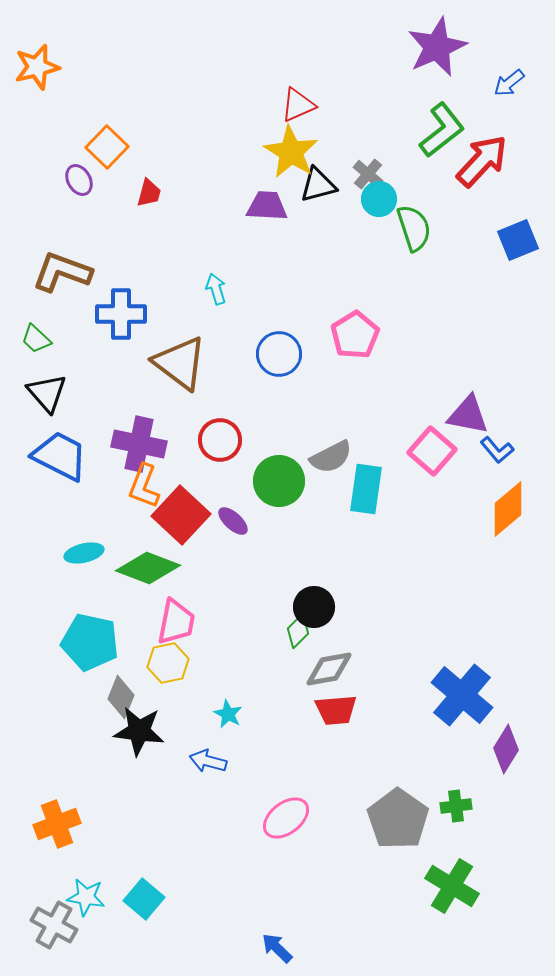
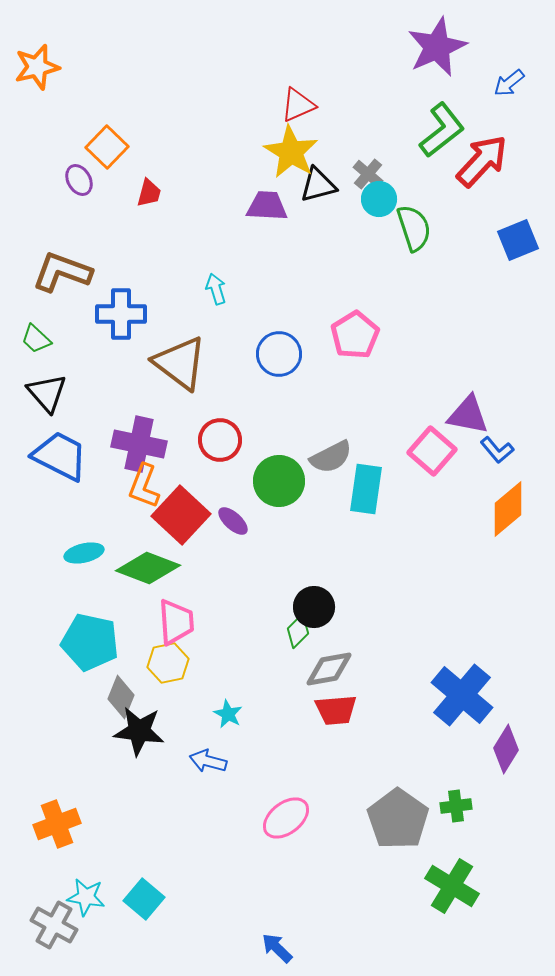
pink trapezoid at (176, 622): rotated 15 degrees counterclockwise
